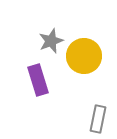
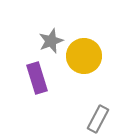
purple rectangle: moved 1 px left, 2 px up
gray rectangle: rotated 16 degrees clockwise
